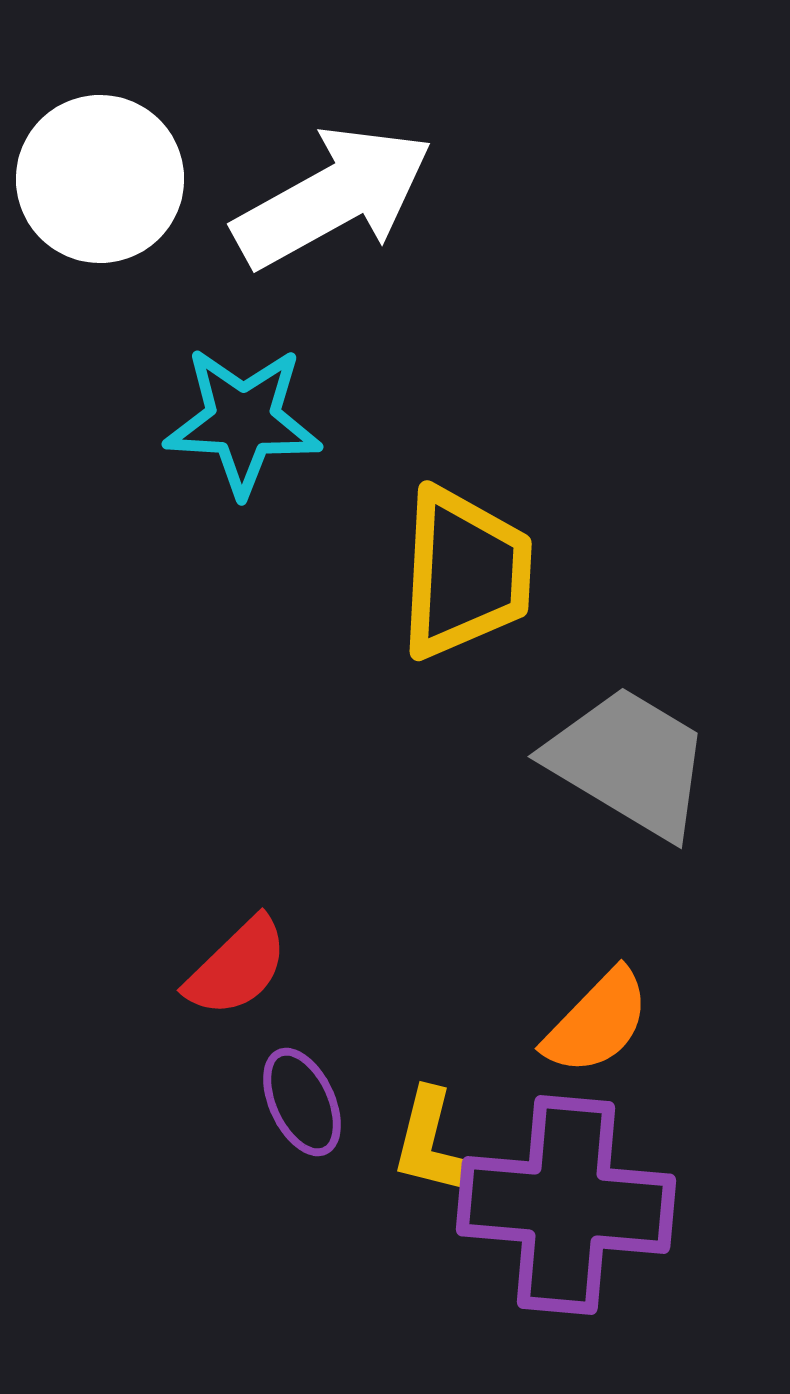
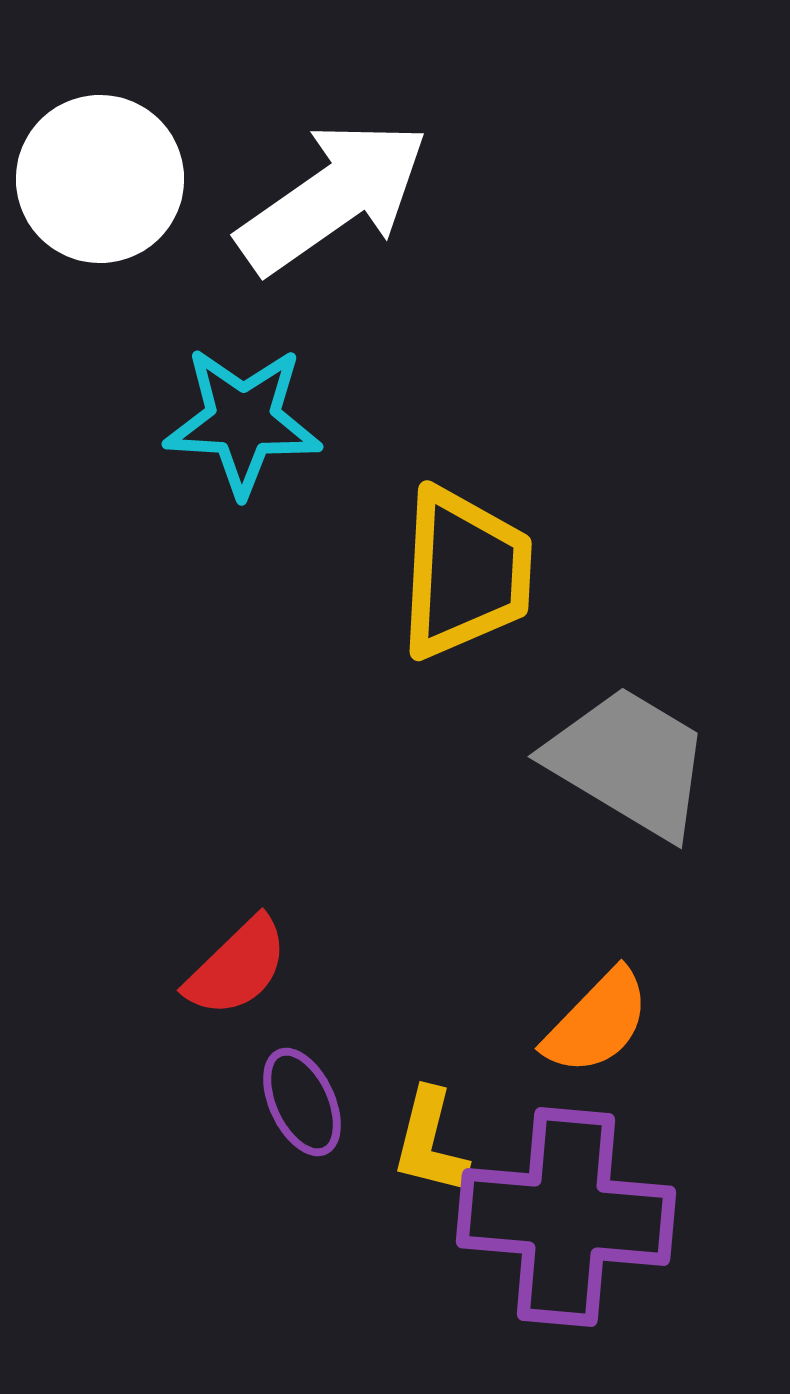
white arrow: rotated 6 degrees counterclockwise
purple cross: moved 12 px down
